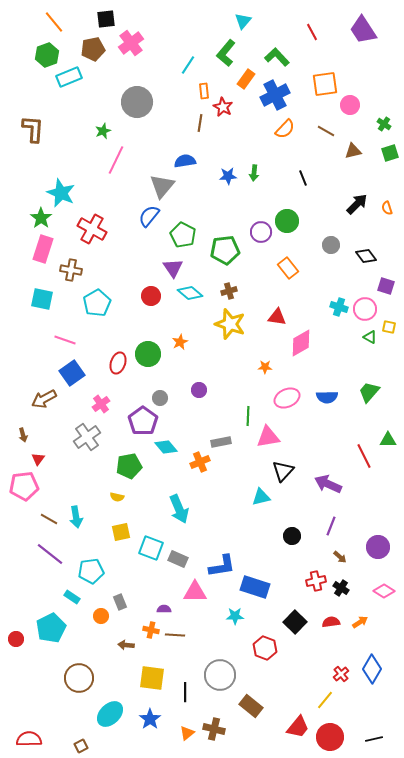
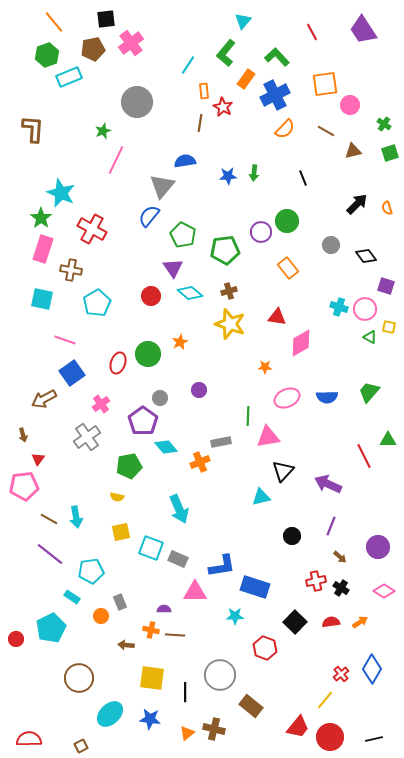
blue star at (150, 719): rotated 30 degrees counterclockwise
